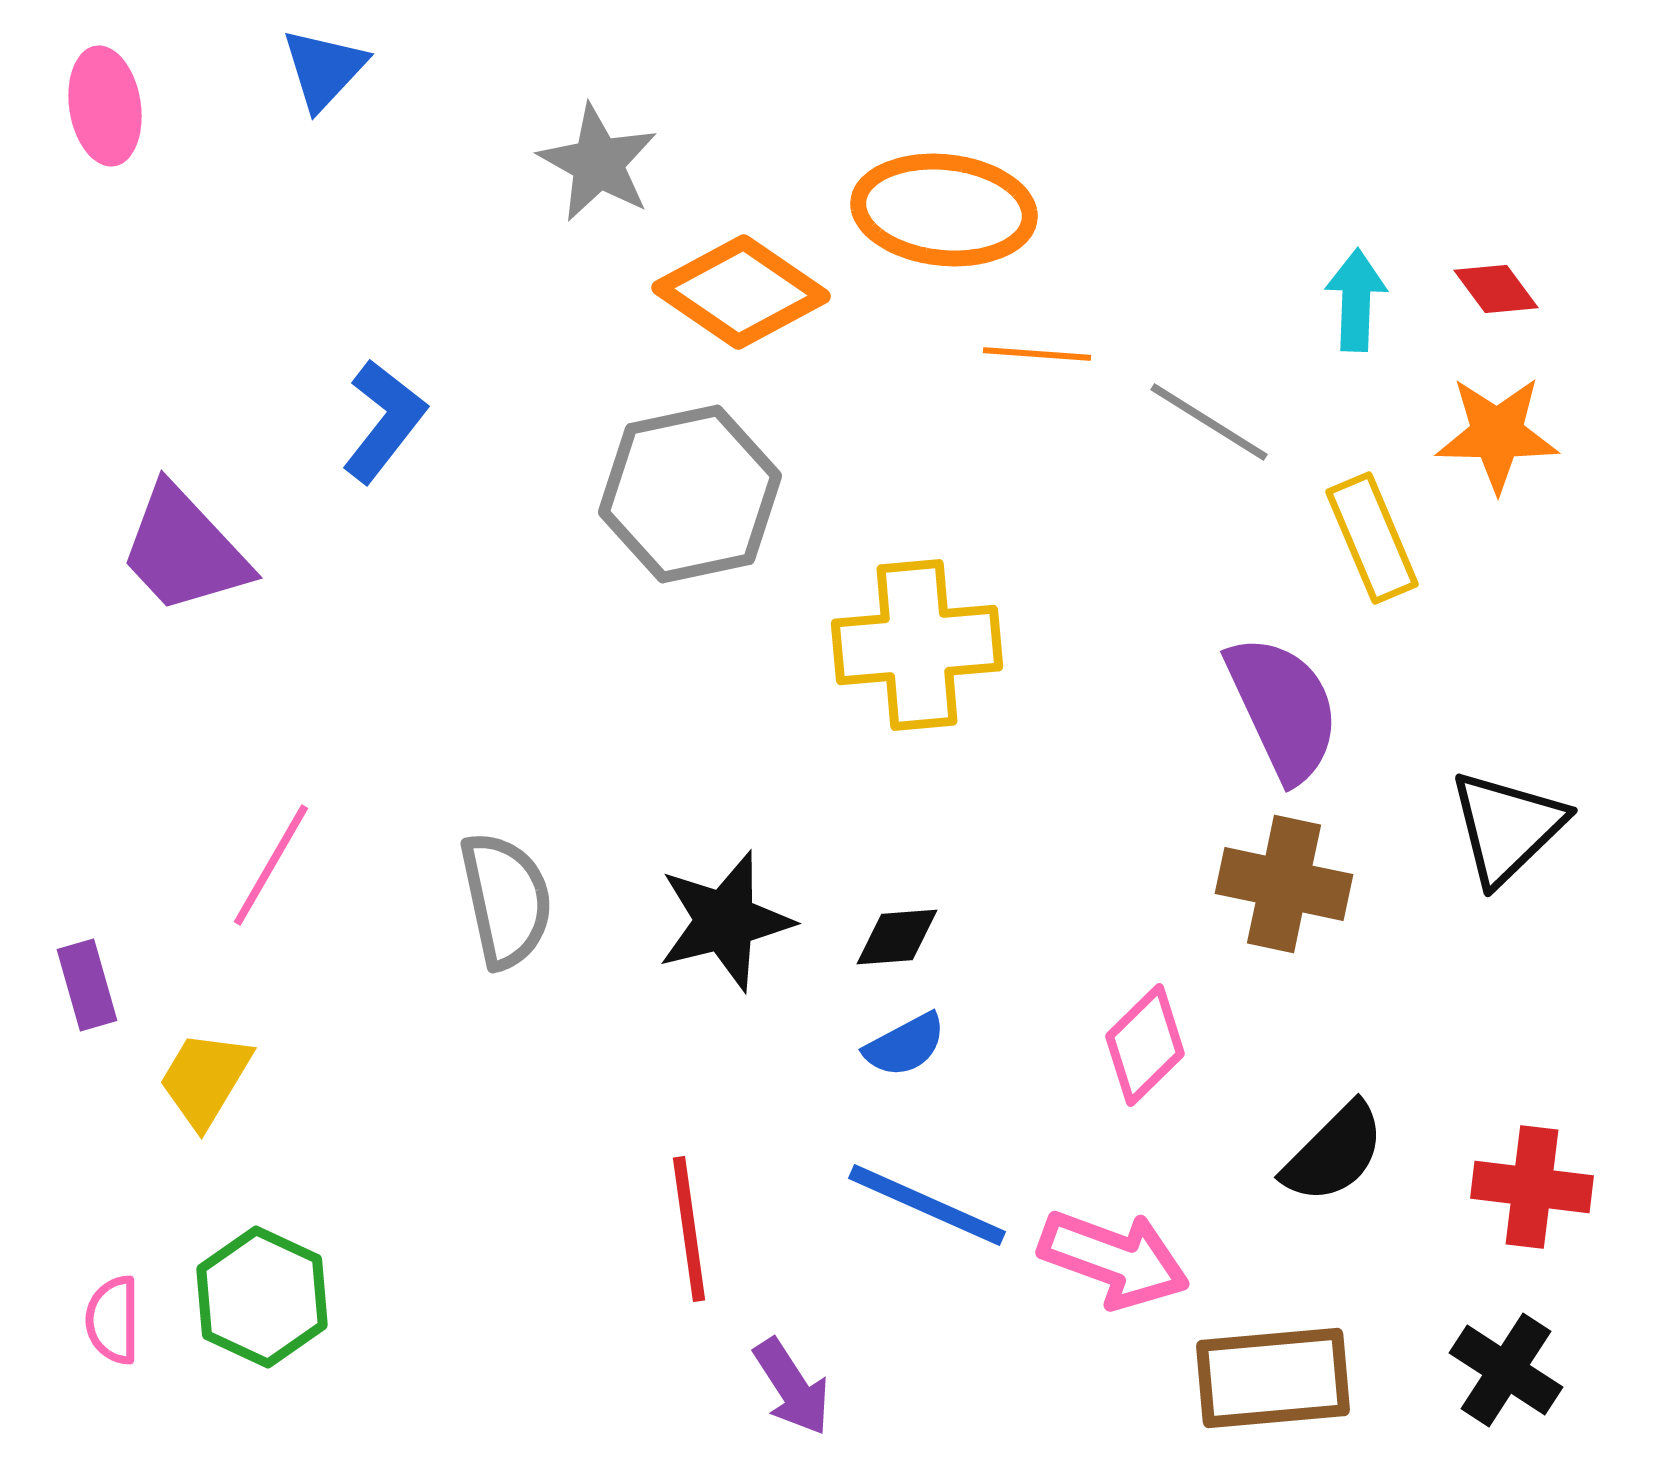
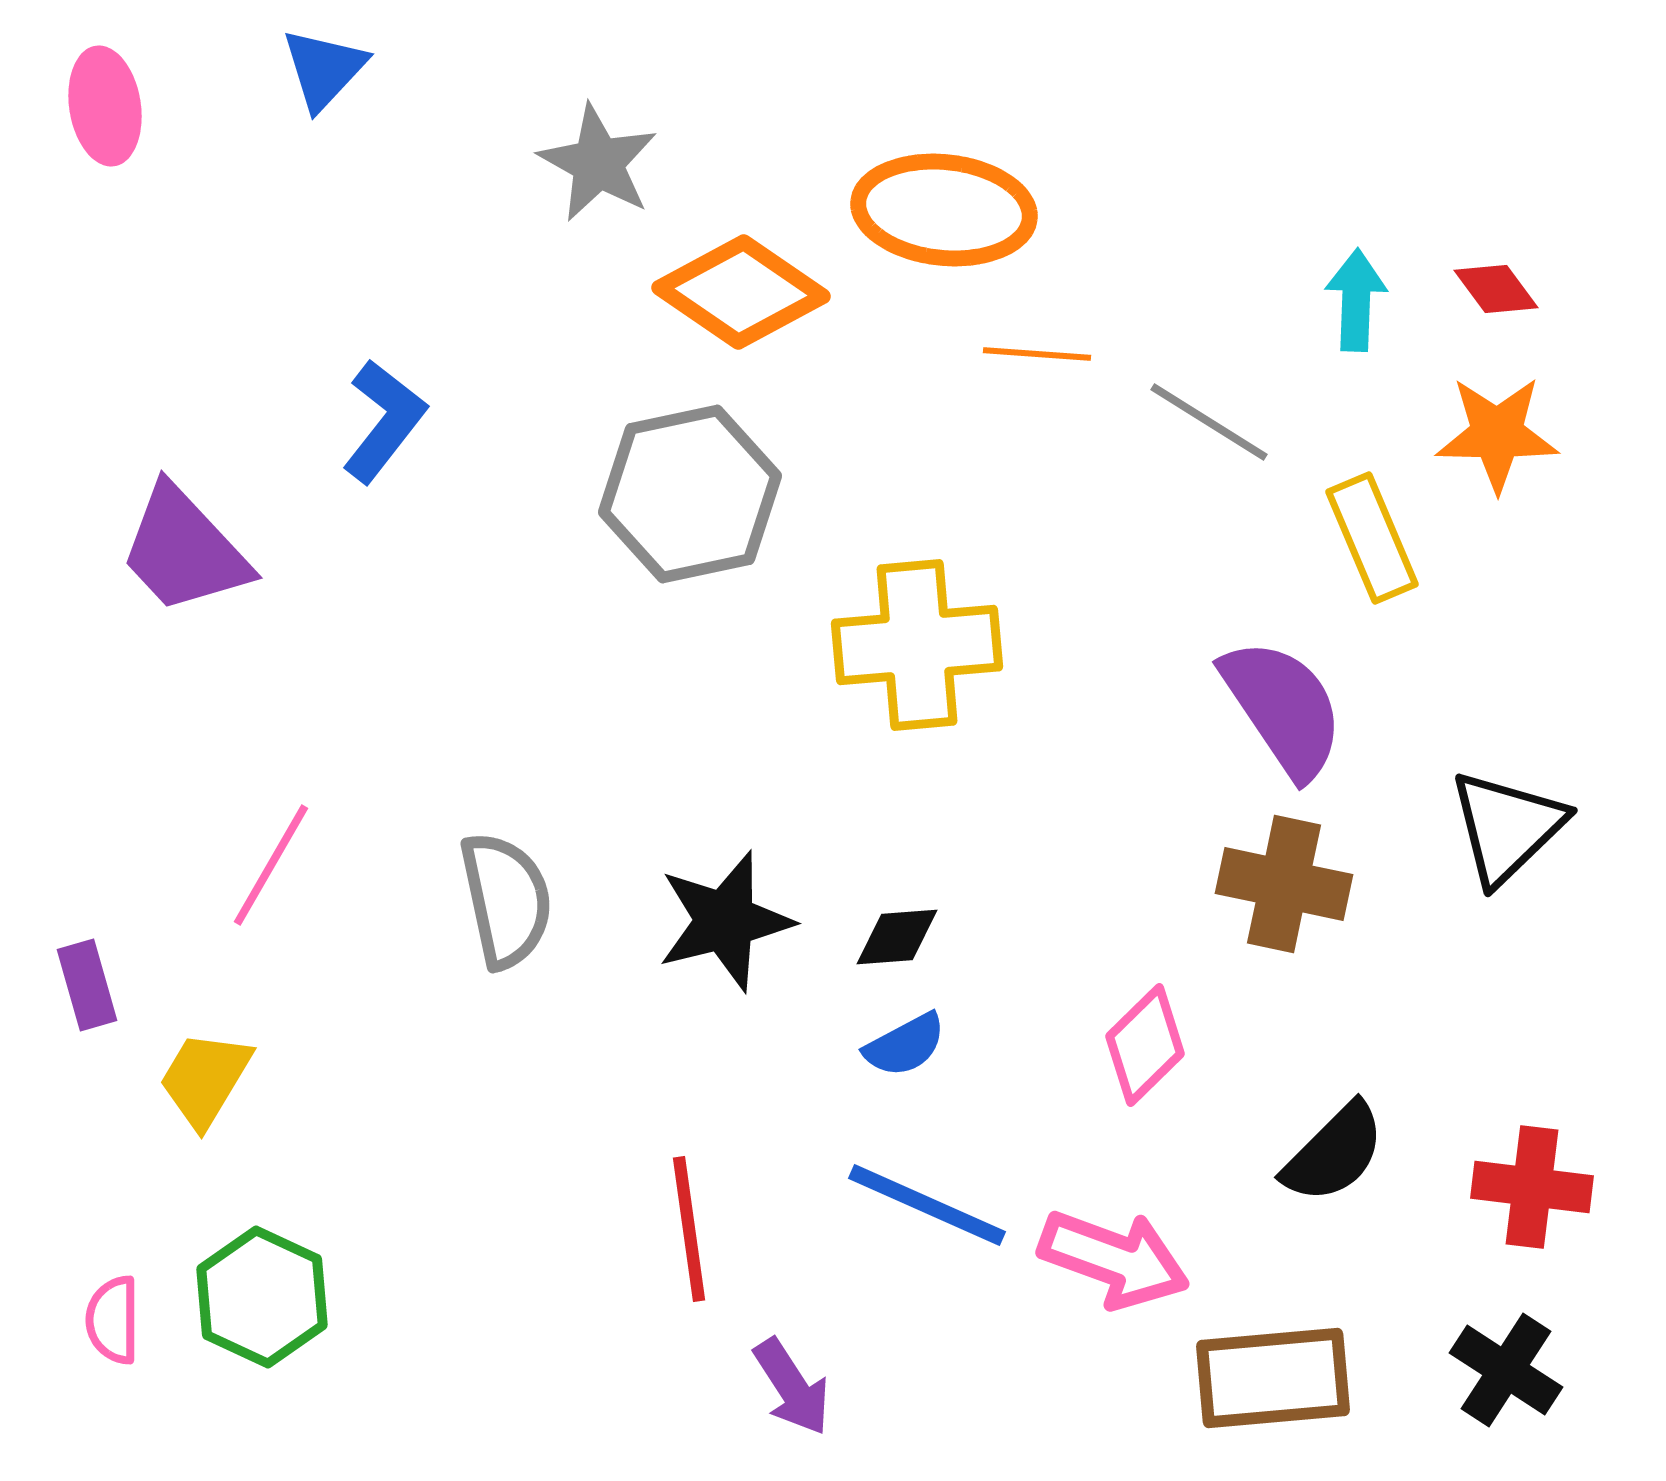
purple semicircle: rotated 9 degrees counterclockwise
